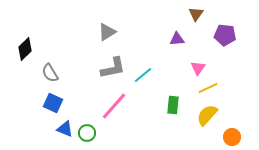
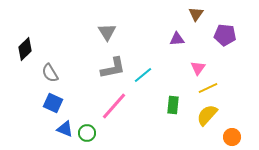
gray triangle: rotated 30 degrees counterclockwise
